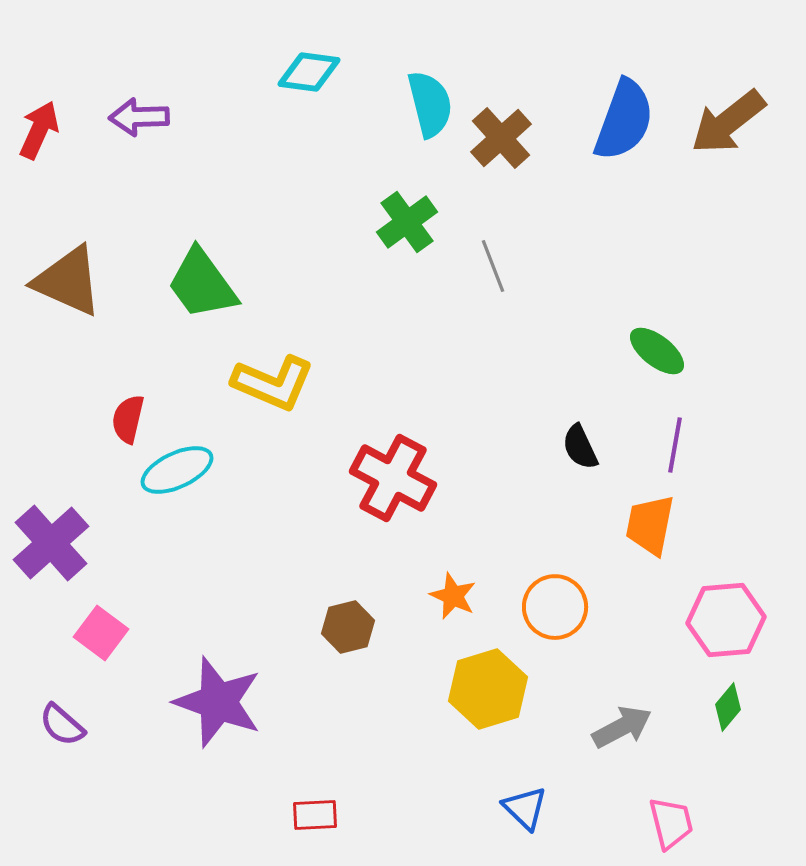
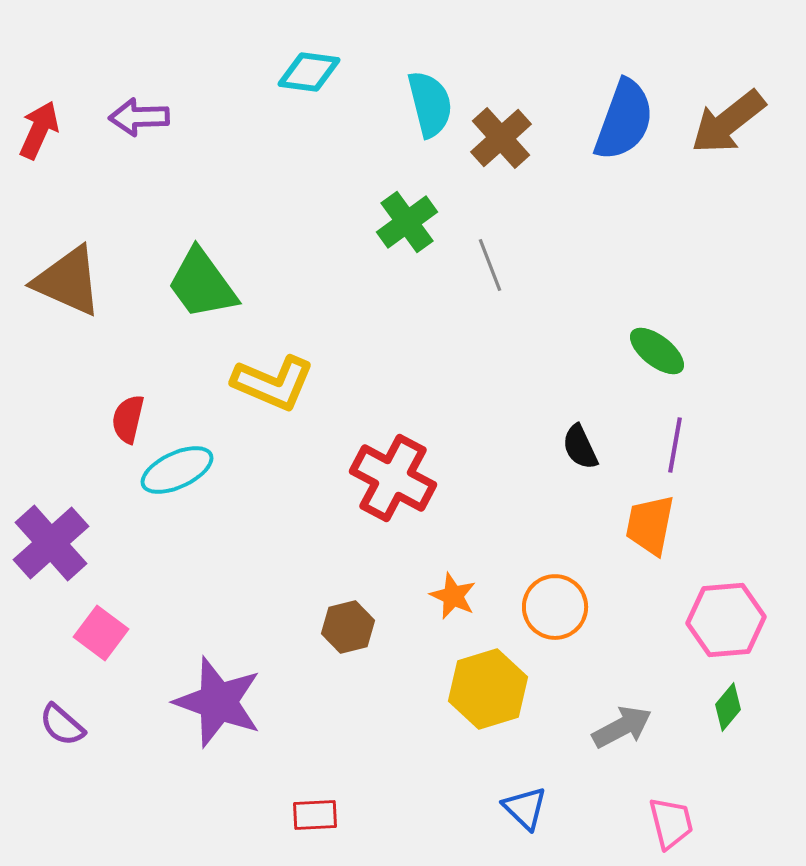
gray line: moved 3 px left, 1 px up
